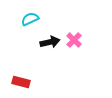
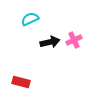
pink cross: rotated 21 degrees clockwise
